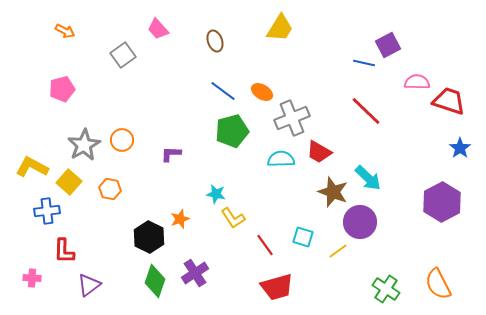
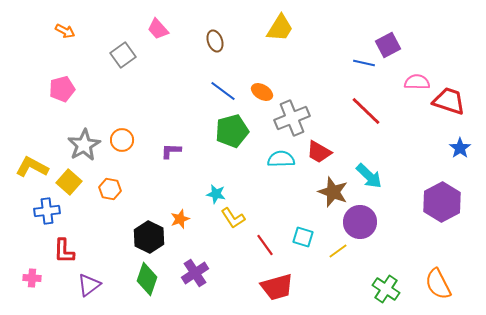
purple L-shape at (171, 154): moved 3 px up
cyan arrow at (368, 178): moved 1 px right, 2 px up
green diamond at (155, 281): moved 8 px left, 2 px up
